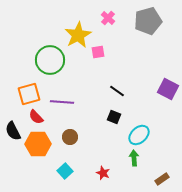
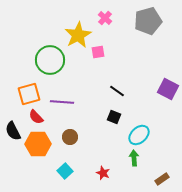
pink cross: moved 3 px left
